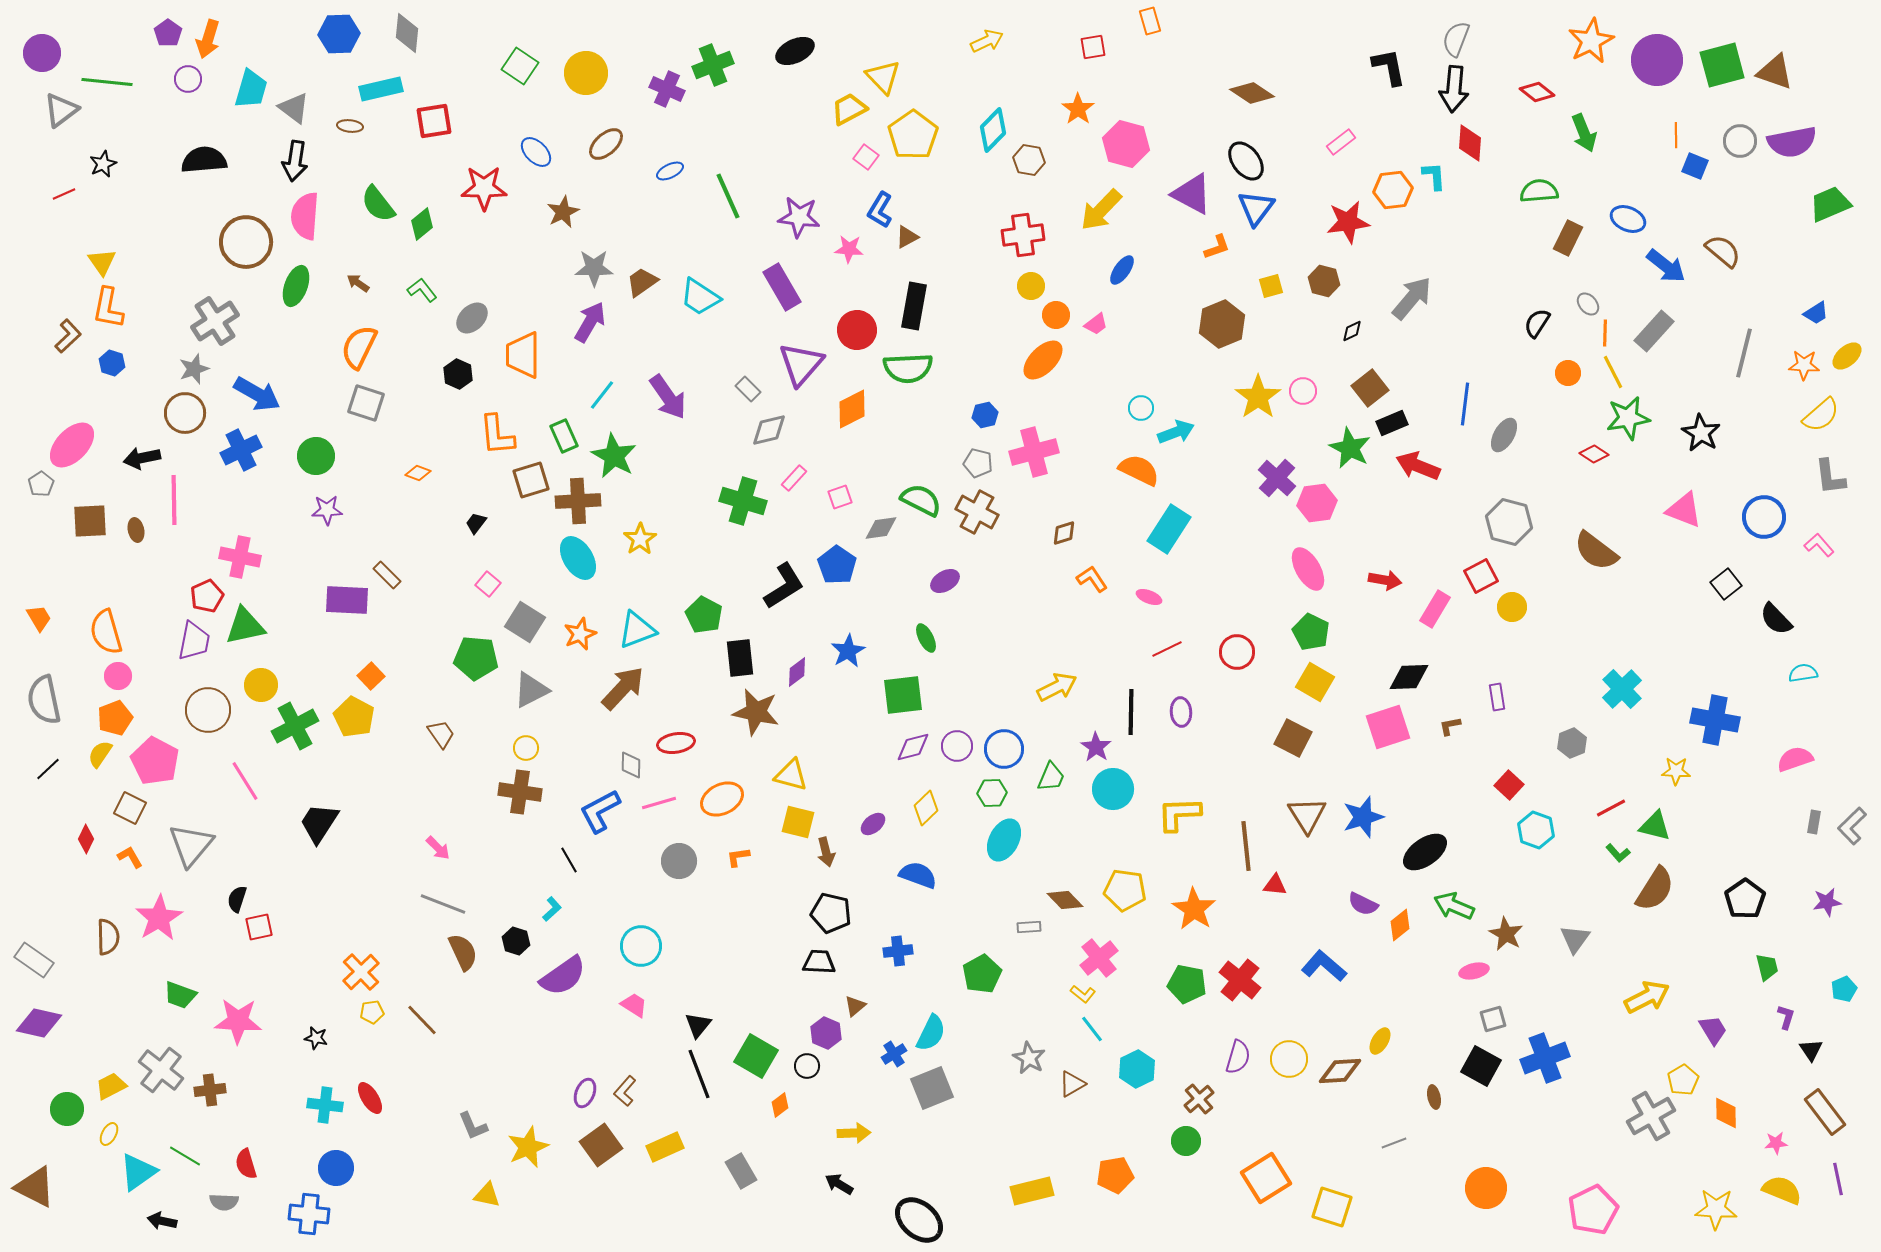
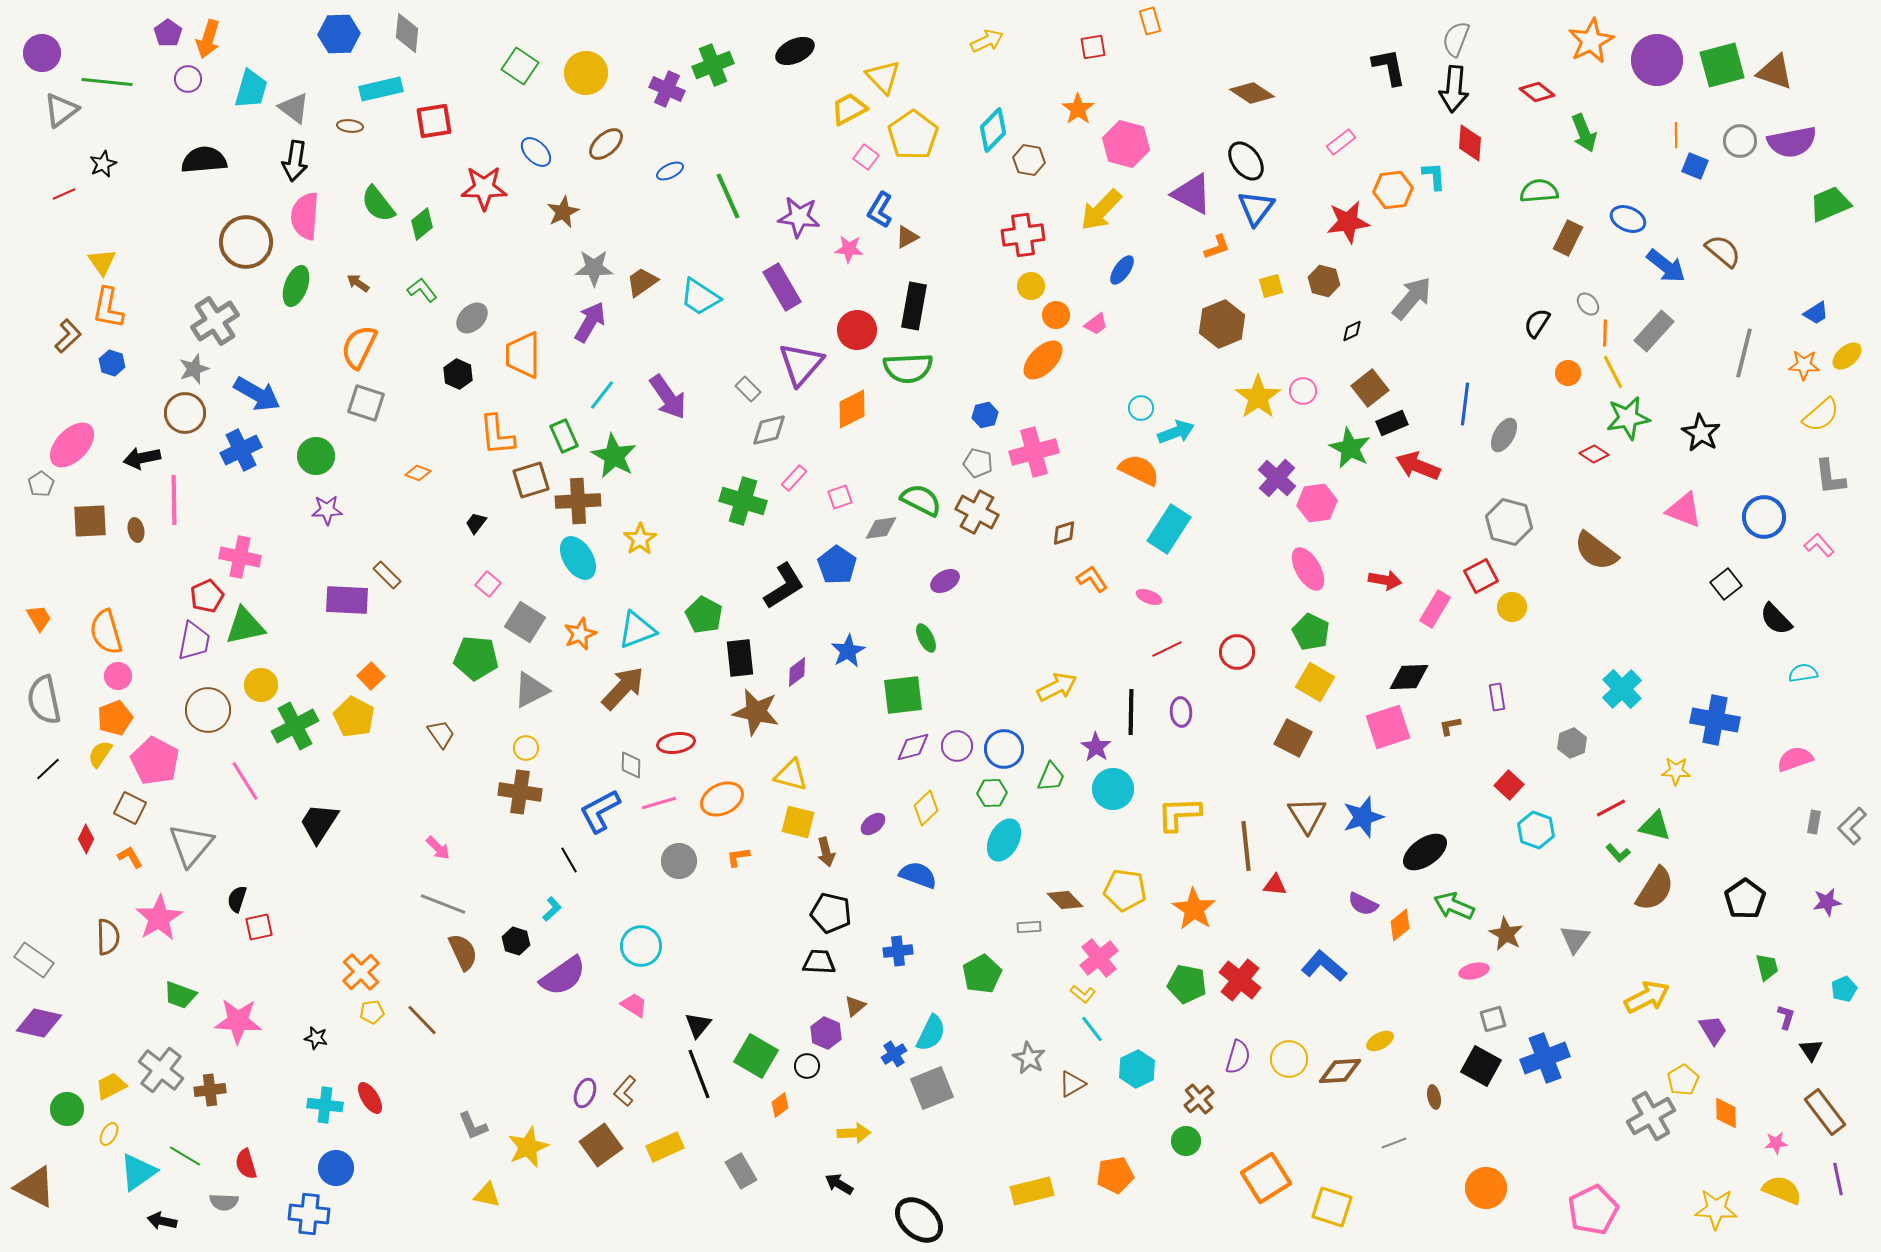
yellow ellipse at (1380, 1041): rotated 32 degrees clockwise
